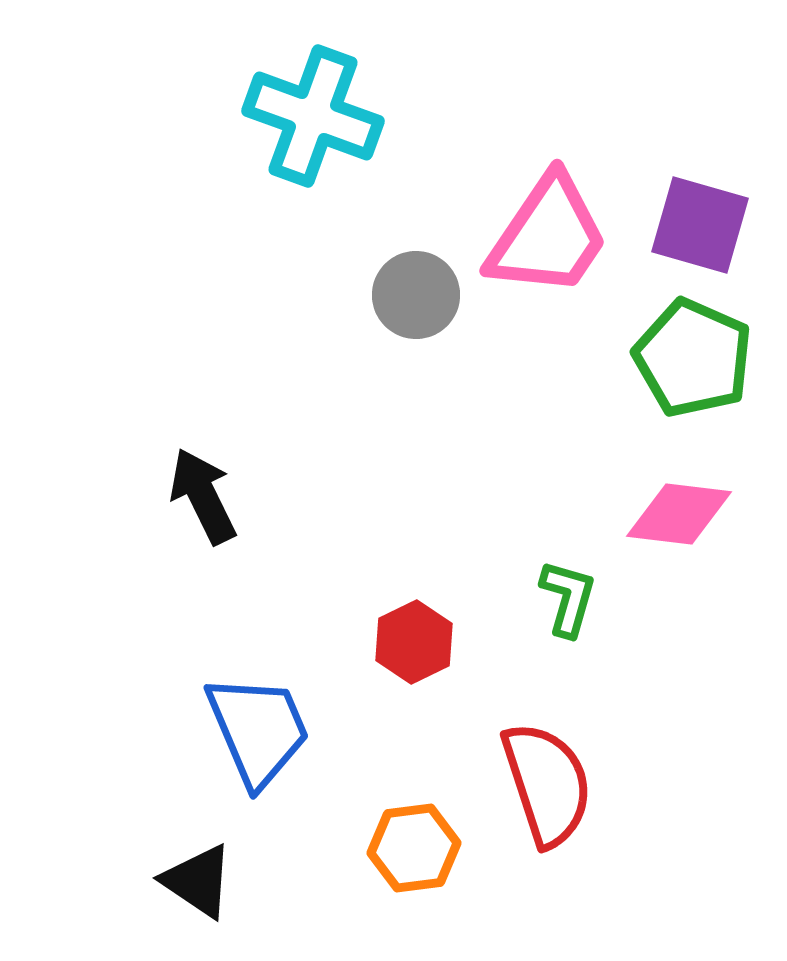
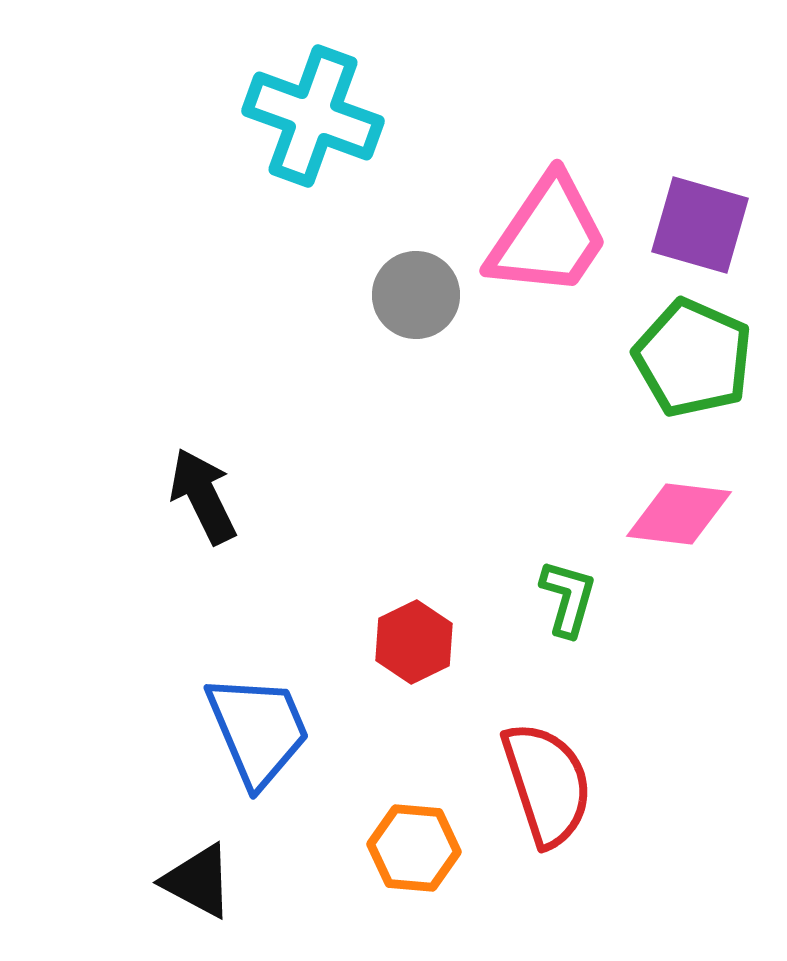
orange hexagon: rotated 12 degrees clockwise
black triangle: rotated 6 degrees counterclockwise
